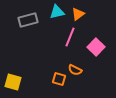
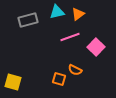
pink line: rotated 48 degrees clockwise
